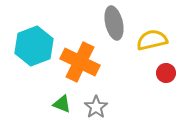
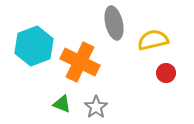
yellow semicircle: moved 1 px right
